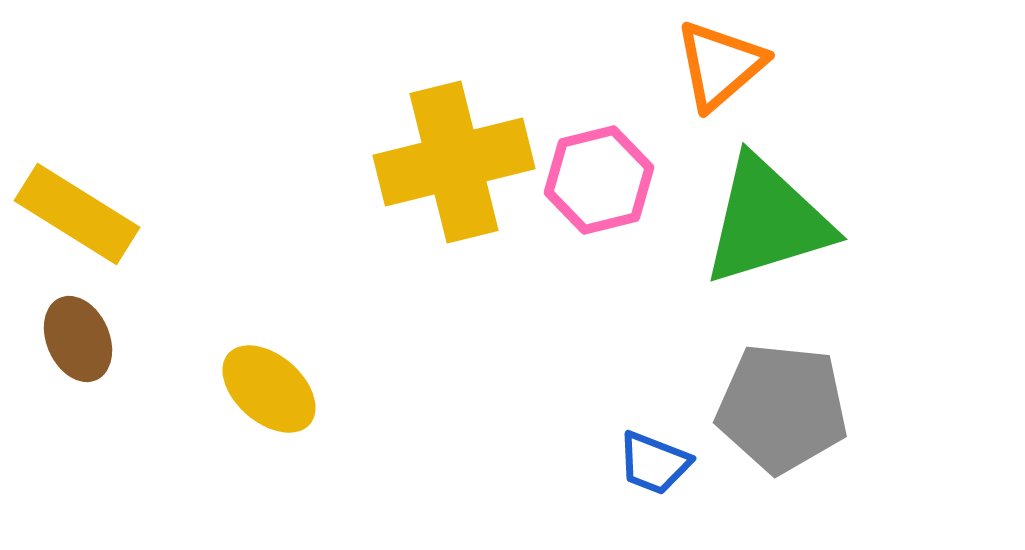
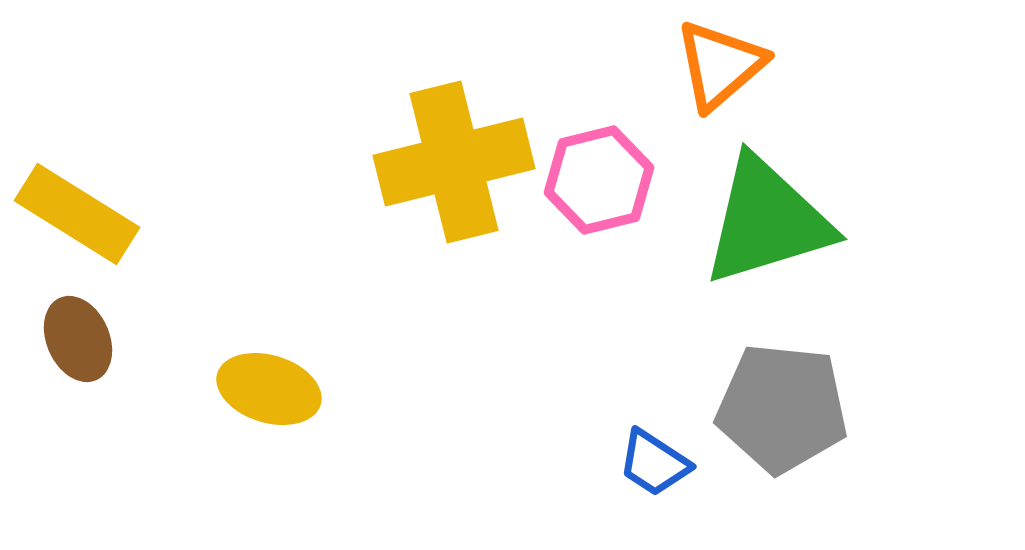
yellow ellipse: rotated 24 degrees counterclockwise
blue trapezoid: rotated 12 degrees clockwise
